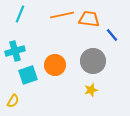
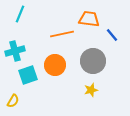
orange line: moved 19 px down
